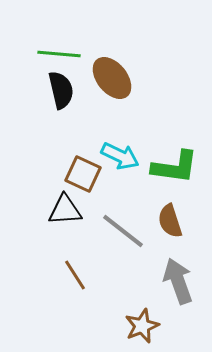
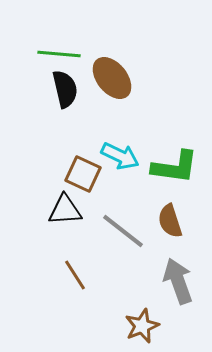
black semicircle: moved 4 px right, 1 px up
